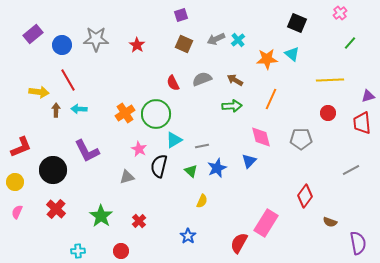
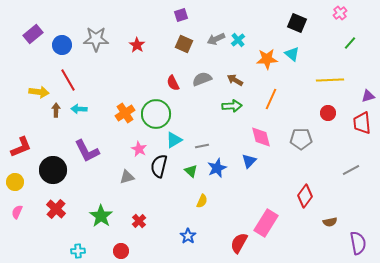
brown semicircle at (330, 222): rotated 32 degrees counterclockwise
